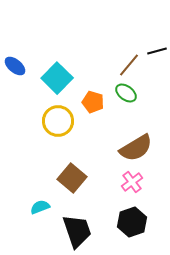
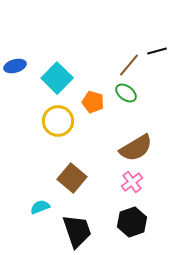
blue ellipse: rotated 55 degrees counterclockwise
